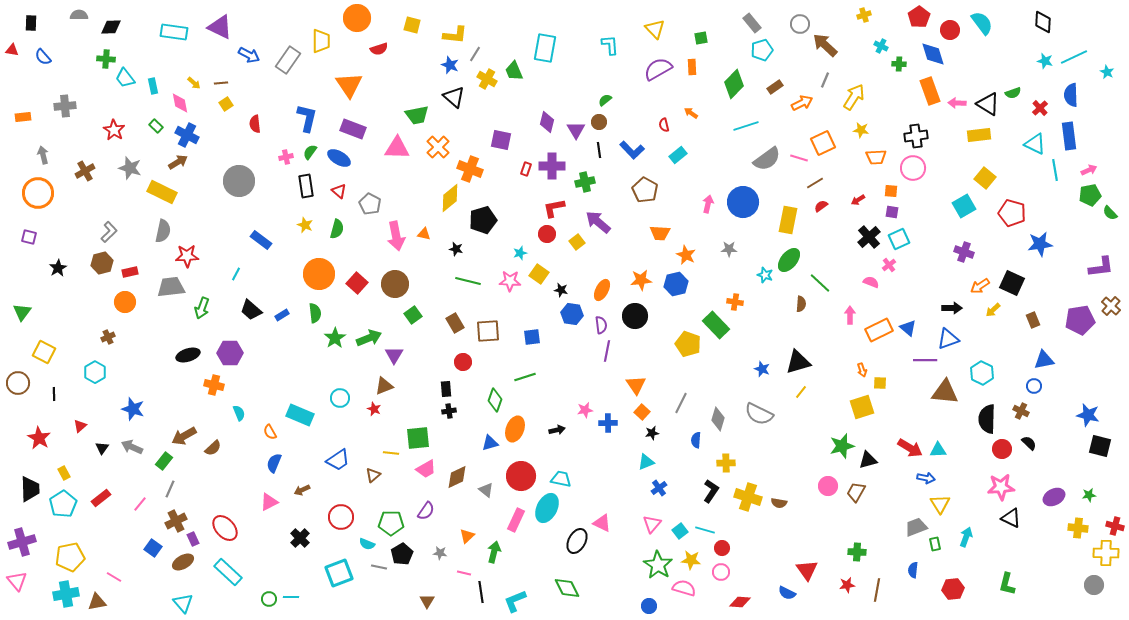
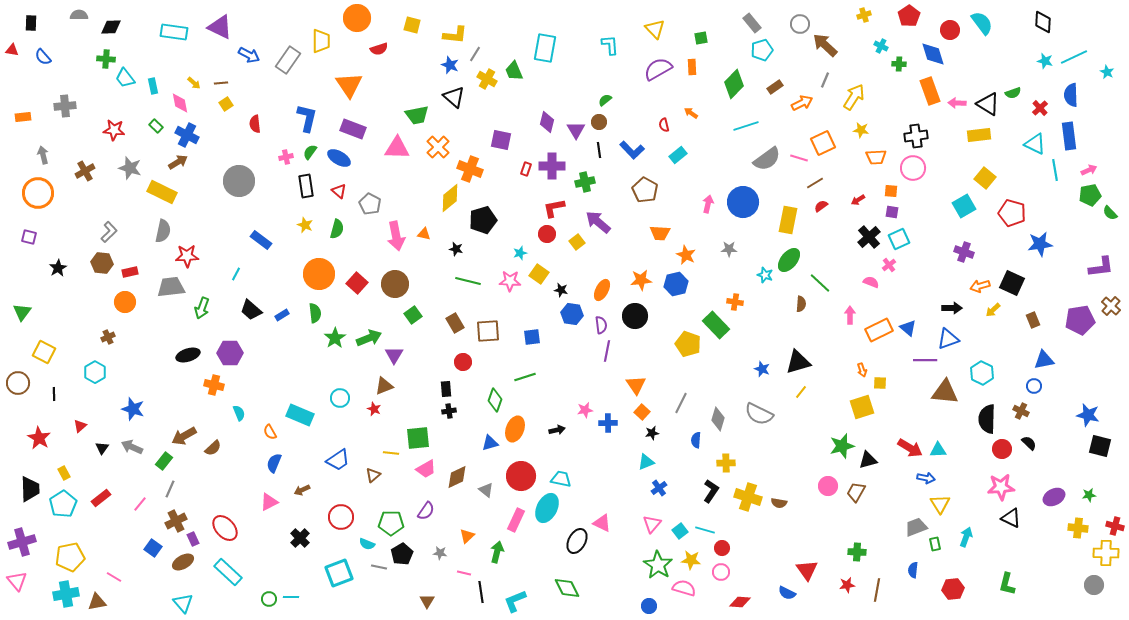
red pentagon at (919, 17): moved 10 px left, 1 px up
red star at (114, 130): rotated 25 degrees counterclockwise
brown hexagon at (102, 263): rotated 20 degrees clockwise
orange arrow at (980, 286): rotated 18 degrees clockwise
green arrow at (494, 552): moved 3 px right
